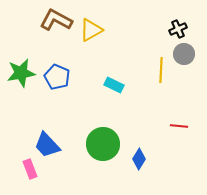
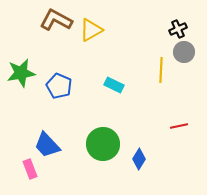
gray circle: moved 2 px up
blue pentagon: moved 2 px right, 9 px down
red line: rotated 18 degrees counterclockwise
